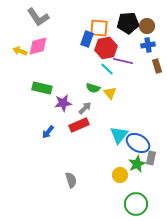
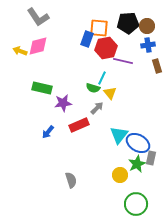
cyan line: moved 5 px left, 9 px down; rotated 72 degrees clockwise
gray arrow: moved 12 px right
